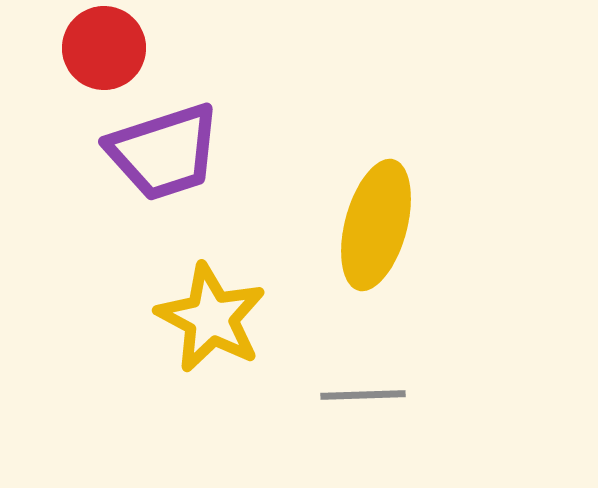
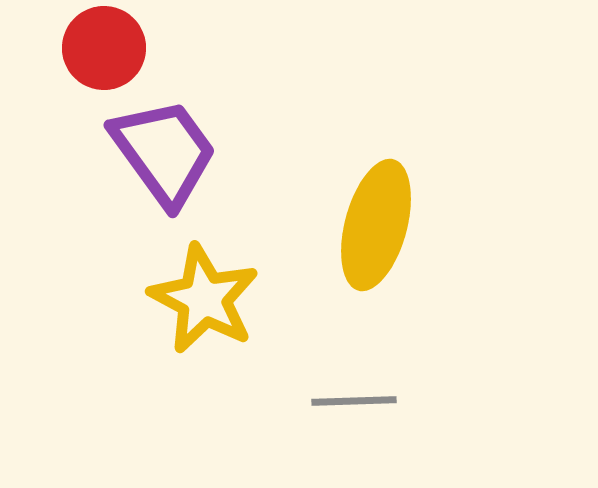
purple trapezoid: rotated 108 degrees counterclockwise
yellow star: moved 7 px left, 19 px up
gray line: moved 9 px left, 6 px down
